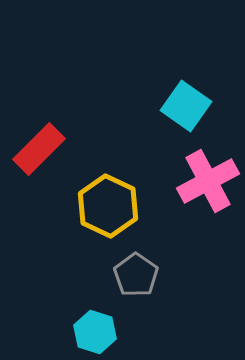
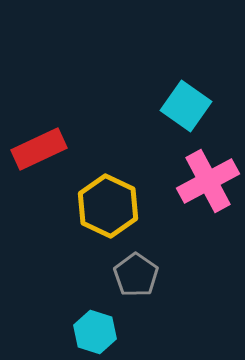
red rectangle: rotated 20 degrees clockwise
